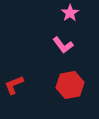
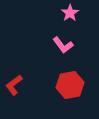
red L-shape: rotated 15 degrees counterclockwise
